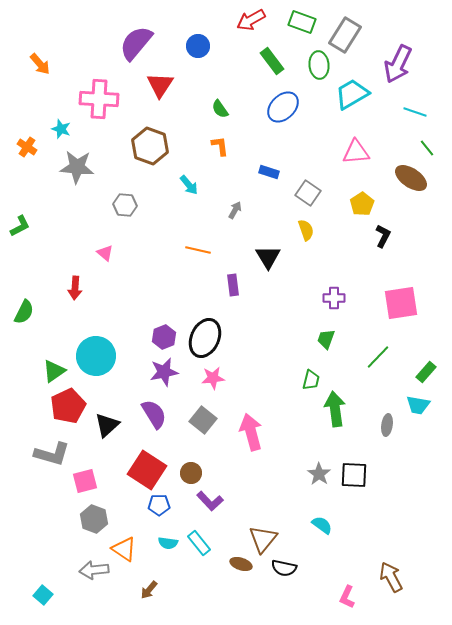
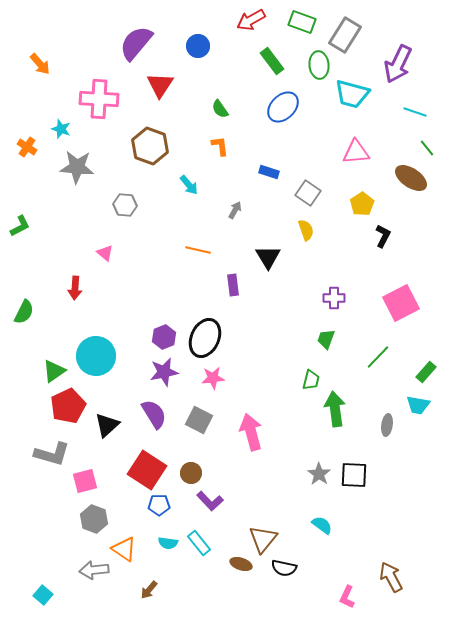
cyan trapezoid at (352, 94): rotated 135 degrees counterclockwise
pink square at (401, 303): rotated 18 degrees counterclockwise
gray square at (203, 420): moved 4 px left; rotated 12 degrees counterclockwise
